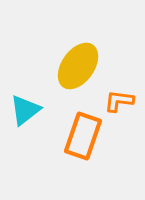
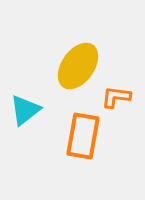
orange L-shape: moved 3 px left, 4 px up
orange rectangle: rotated 9 degrees counterclockwise
